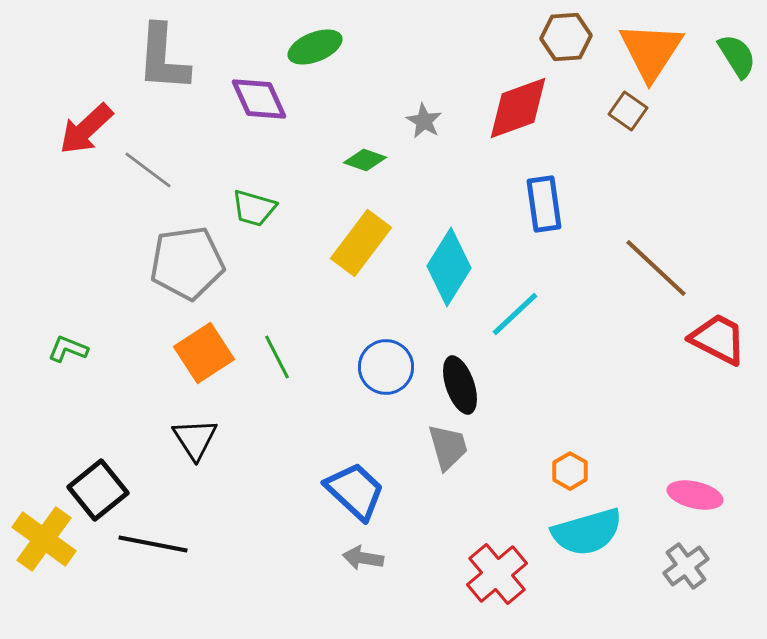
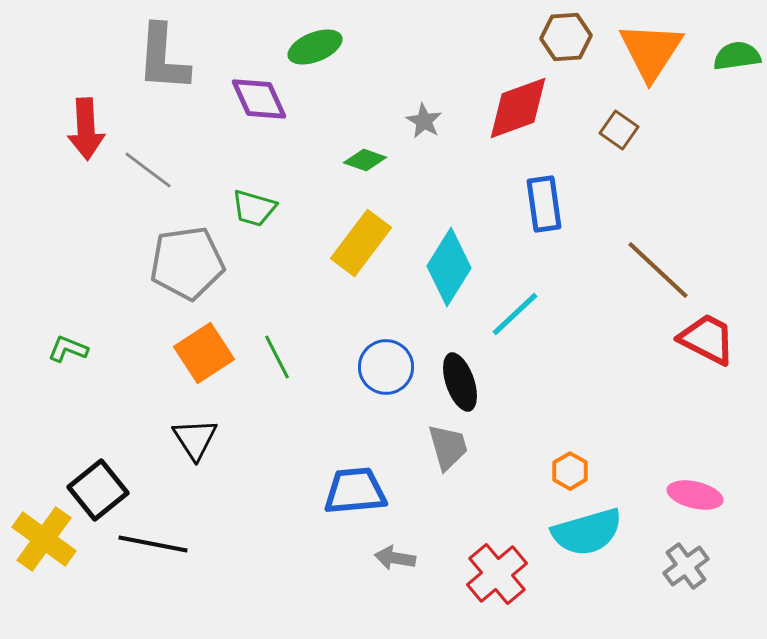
green semicircle: rotated 66 degrees counterclockwise
brown square: moved 9 px left, 19 px down
red arrow: rotated 50 degrees counterclockwise
brown line: moved 2 px right, 2 px down
red trapezoid: moved 11 px left
black ellipse: moved 3 px up
blue trapezoid: rotated 48 degrees counterclockwise
gray arrow: moved 32 px right
